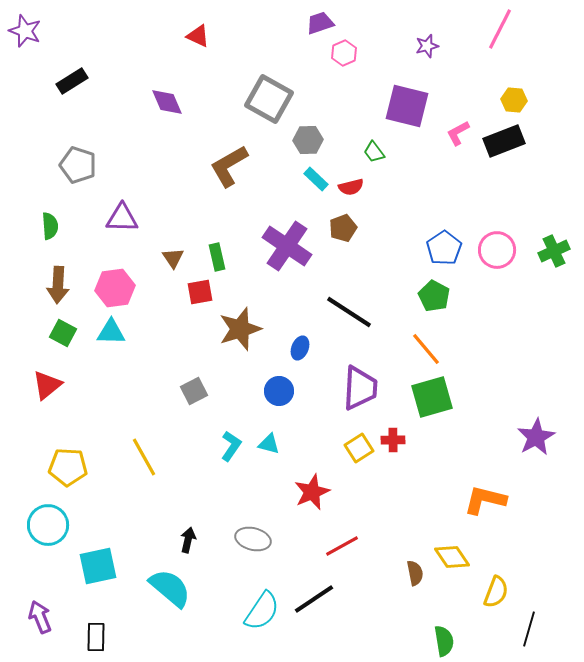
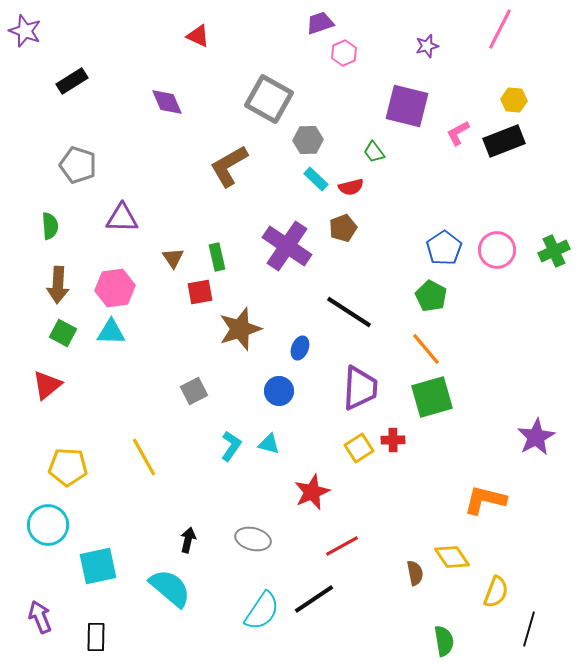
green pentagon at (434, 296): moved 3 px left
